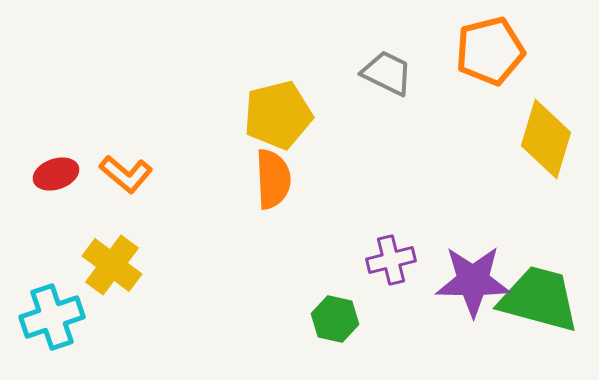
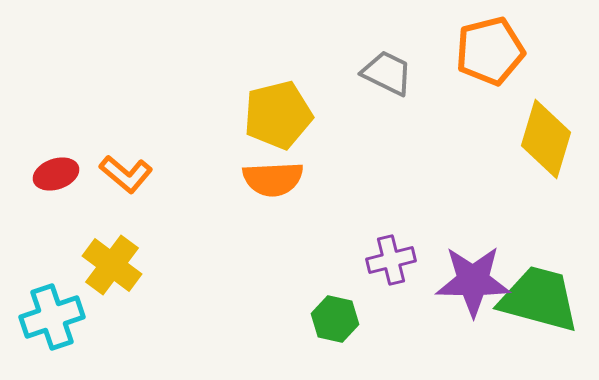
orange semicircle: rotated 90 degrees clockwise
